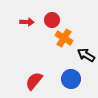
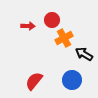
red arrow: moved 1 px right, 4 px down
orange cross: rotated 30 degrees clockwise
black arrow: moved 2 px left, 1 px up
blue circle: moved 1 px right, 1 px down
